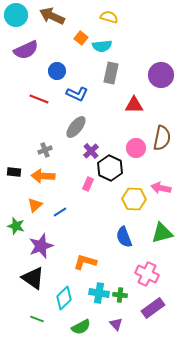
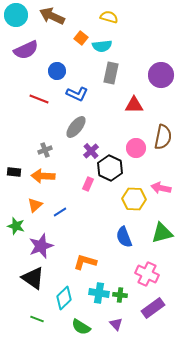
brown semicircle: moved 1 px right, 1 px up
green semicircle: rotated 60 degrees clockwise
